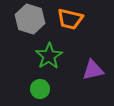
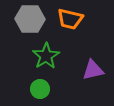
gray hexagon: rotated 16 degrees counterclockwise
green star: moved 3 px left
